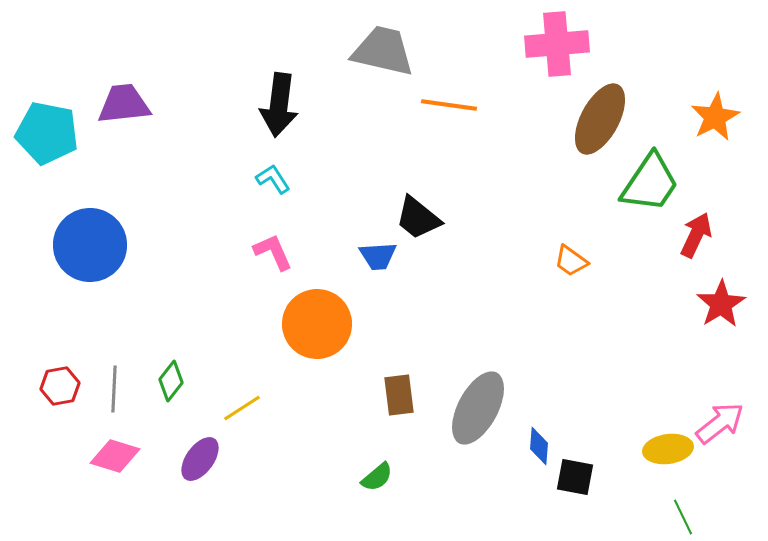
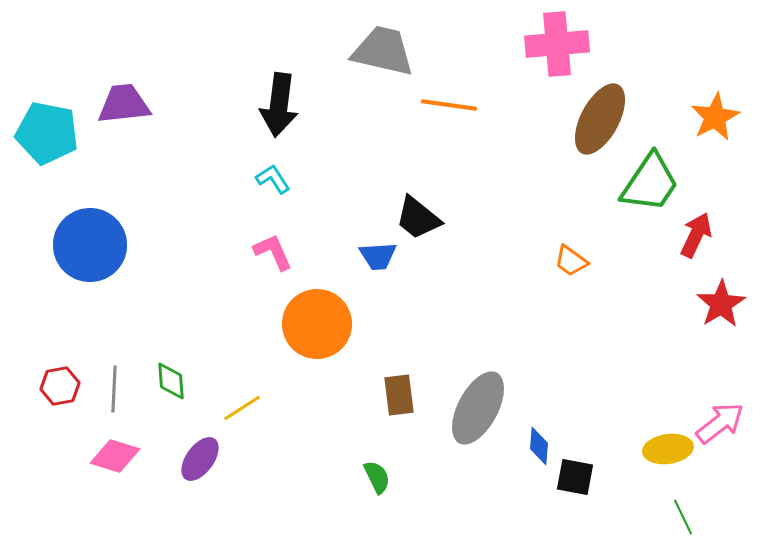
green diamond: rotated 42 degrees counterclockwise
green semicircle: rotated 76 degrees counterclockwise
